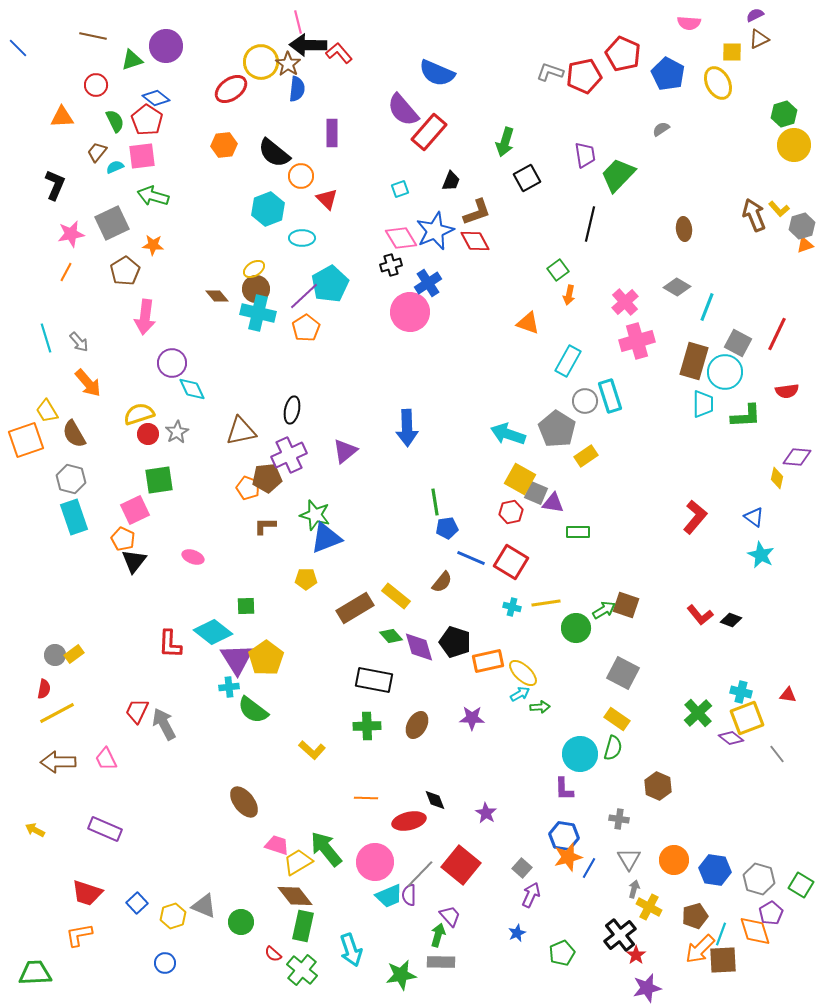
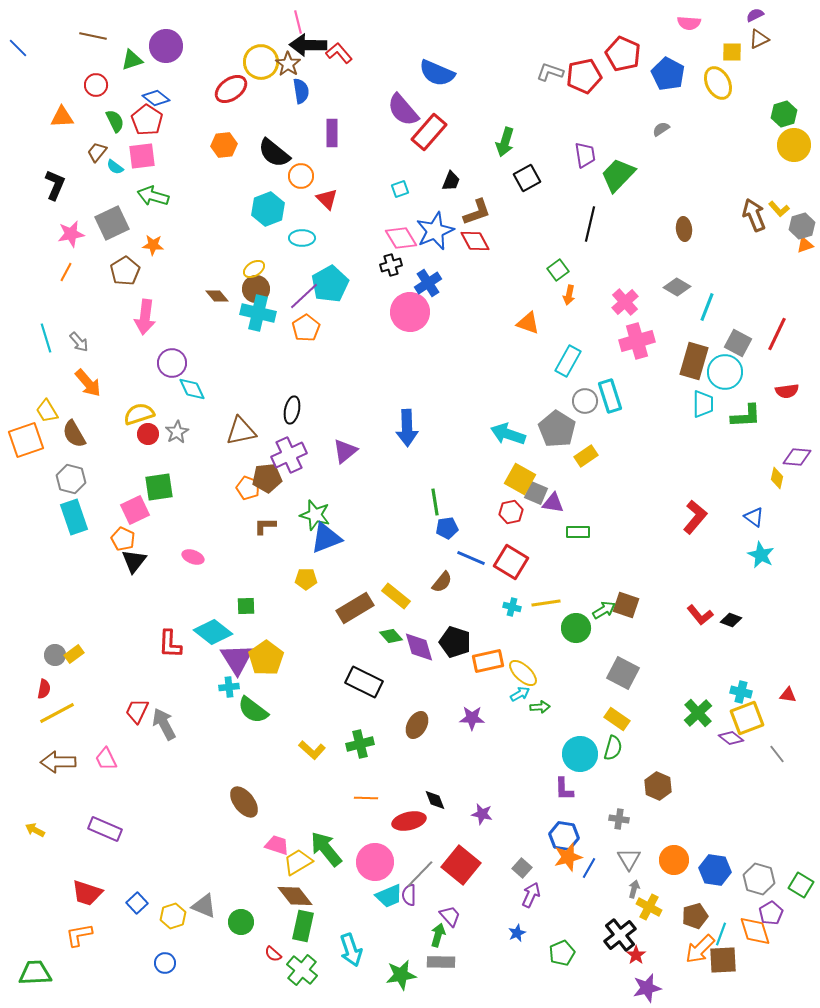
blue semicircle at (297, 89): moved 4 px right, 2 px down; rotated 15 degrees counterclockwise
cyan semicircle at (115, 167): rotated 120 degrees counterclockwise
green square at (159, 480): moved 7 px down
black rectangle at (374, 680): moved 10 px left, 2 px down; rotated 15 degrees clockwise
green cross at (367, 726): moved 7 px left, 18 px down; rotated 12 degrees counterclockwise
purple star at (486, 813): moved 4 px left, 1 px down; rotated 20 degrees counterclockwise
